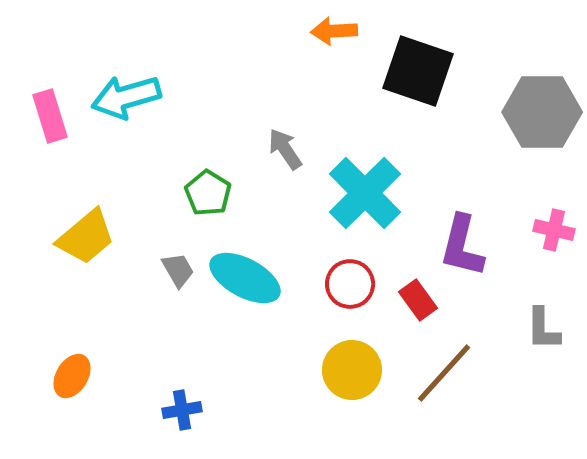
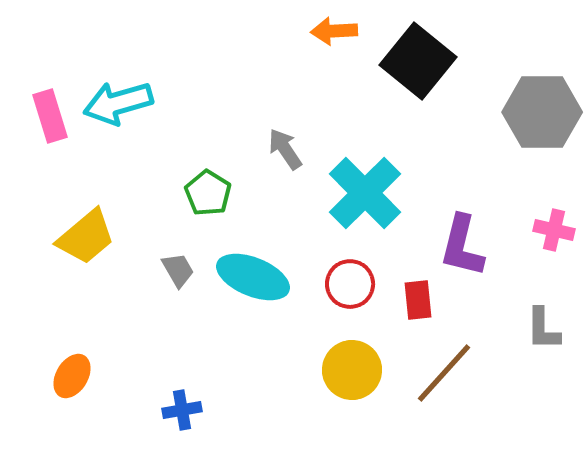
black square: moved 10 px up; rotated 20 degrees clockwise
cyan arrow: moved 8 px left, 6 px down
cyan ellipse: moved 8 px right, 1 px up; rotated 6 degrees counterclockwise
red rectangle: rotated 30 degrees clockwise
